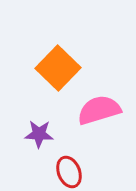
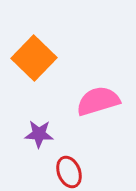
orange square: moved 24 px left, 10 px up
pink semicircle: moved 1 px left, 9 px up
